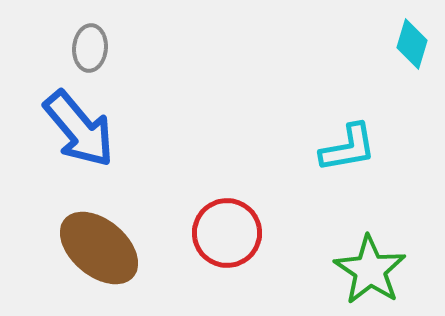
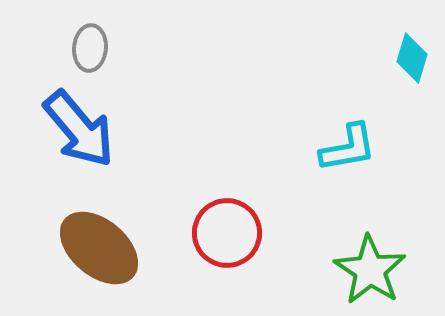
cyan diamond: moved 14 px down
